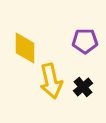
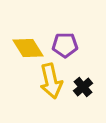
purple pentagon: moved 20 px left, 4 px down
yellow diamond: moved 3 px right; rotated 32 degrees counterclockwise
